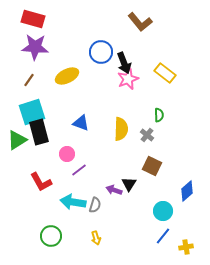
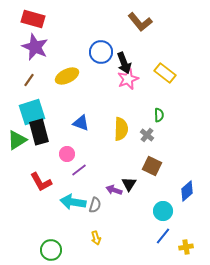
purple star: rotated 20 degrees clockwise
green circle: moved 14 px down
